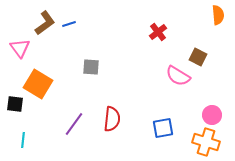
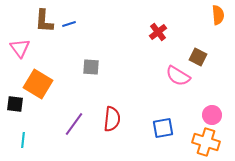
brown L-shape: moved 1 px left, 2 px up; rotated 130 degrees clockwise
